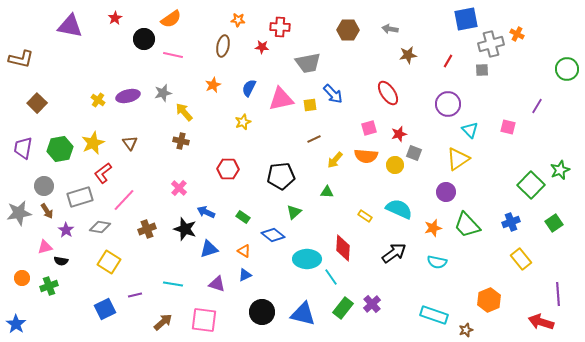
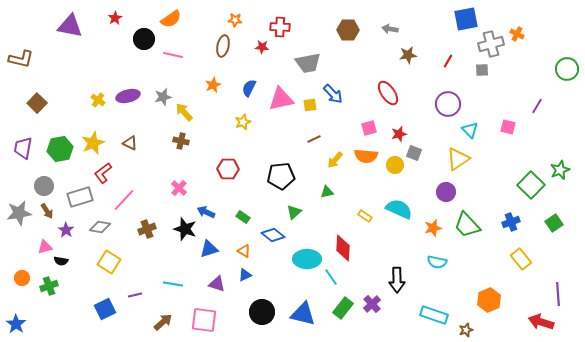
orange star at (238, 20): moved 3 px left
gray star at (163, 93): moved 4 px down
brown triangle at (130, 143): rotated 28 degrees counterclockwise
green triangle at (327, 192): rotated 16 degrees counterclockwise
black arrow at (394, 253): moved 3 px right, 27 px down; rotated 125 degrees clockwise
